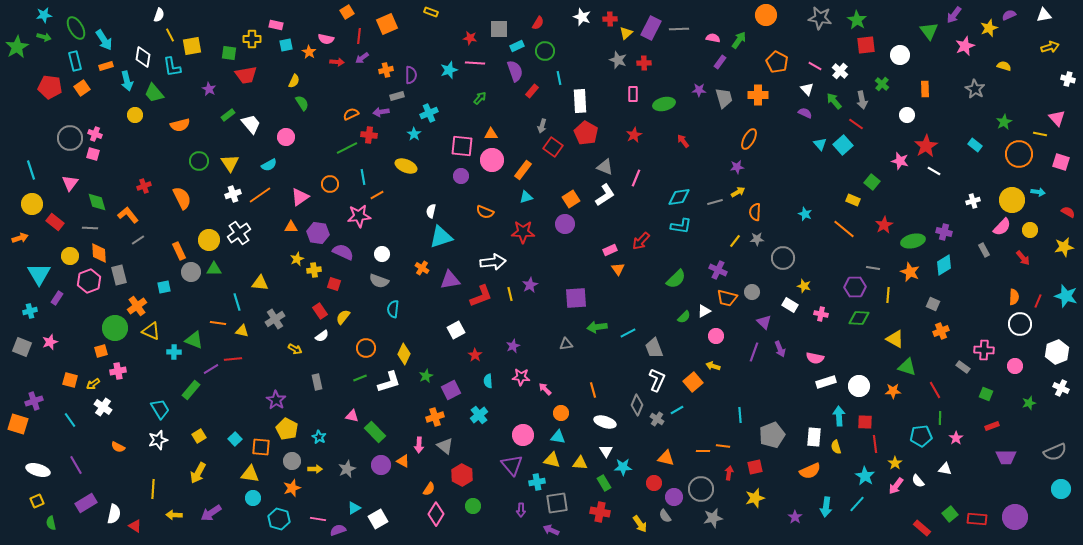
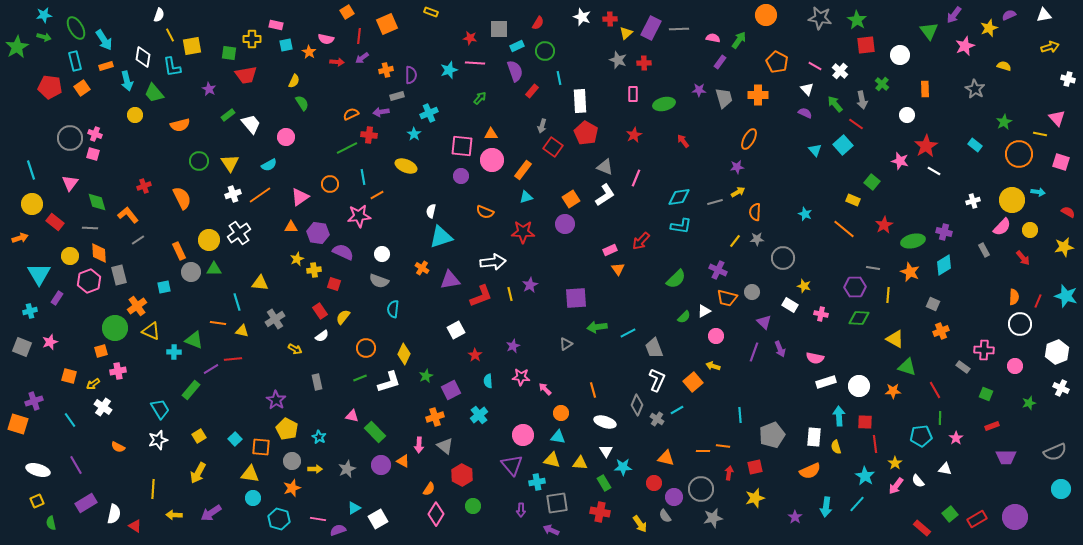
green arrow at (834, 101): moved 1 px right, 3 px down
cyan triangle at (820, 144): moved 5 px left, 6 px down
gray triangle at (566, 344): rotated 24 degrees counterclockwise
orange square at (70, 380): moved 1 px left, 4 px up
red rectangle at (977, 519): rotated 36 degrees counterclockwise
